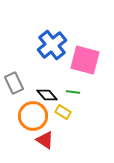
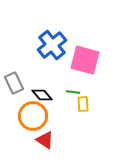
black diamond: moved 5 px left
yellow rectangle: moved 20 px right, 8 px up; rotated 56 degrees clockwise
